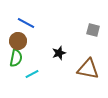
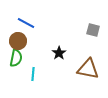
black star: rotated 16 degrees counterclockwise
cyan line: moved 1 px right; rotated 56 degrees counterclockwise
